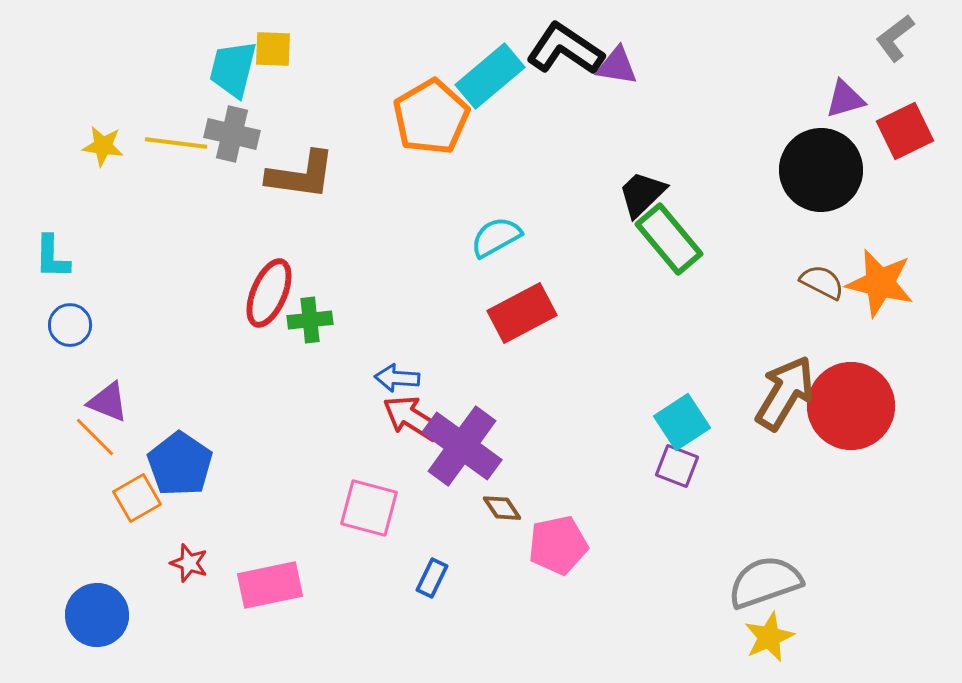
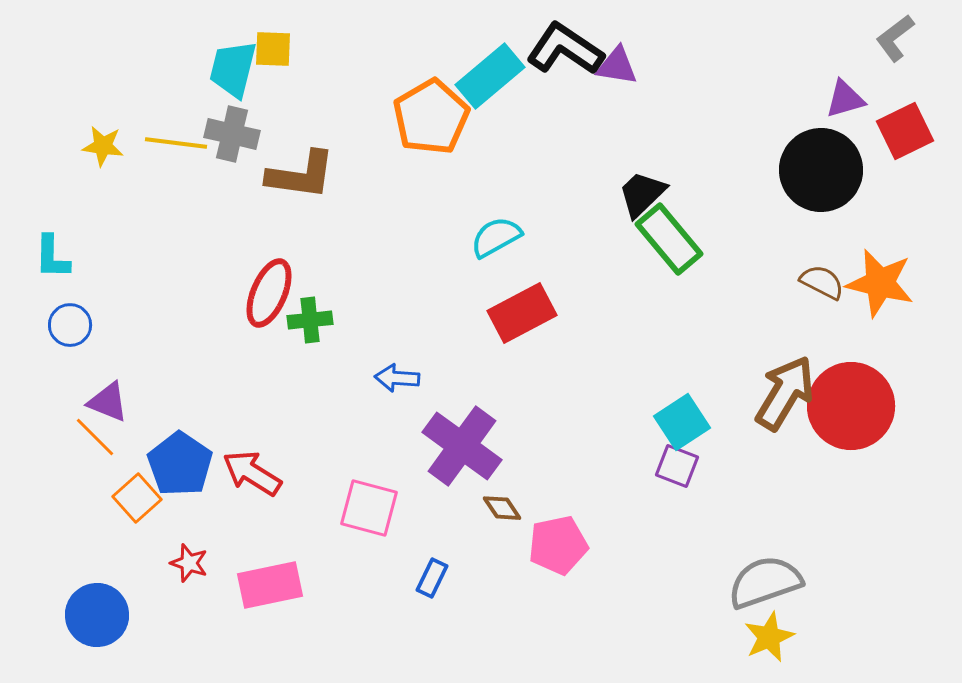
red arrow at (412, 418): moved 160 px left, 55 px down
orange square at (137, 498): rotated 12 degrees counterclockwise
